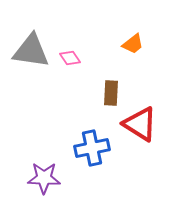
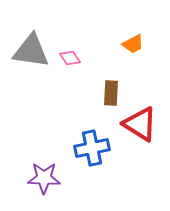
orange trapezoid: rotated 10 degrees clockwise
